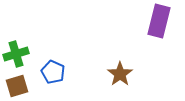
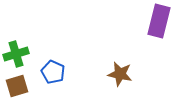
brown star: rotated 25 degrees counterclockwise
